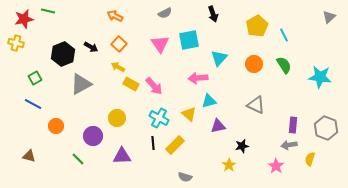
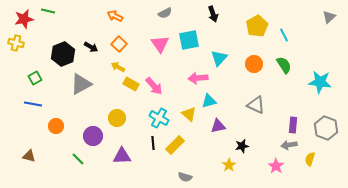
cyan star at (320, 77): moved 5 px down
blue line at (33, 104): rotated 18 degrees counterclockwise
